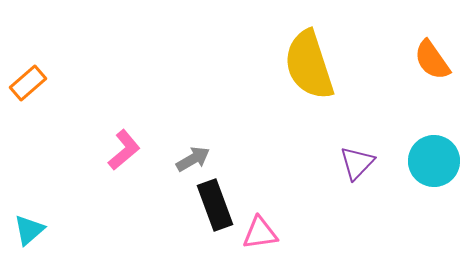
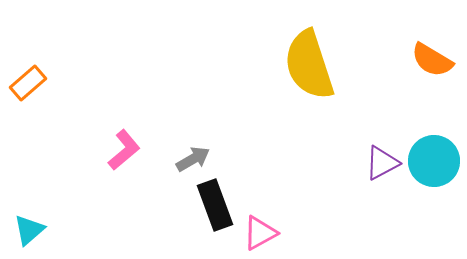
orange semicircle: rotated 24 degrees counterclockwise
purple triangle: moved 25 px right; rotated 18 degrees clockwise
pink triangle: rotated 21 degrees counterclockwise
